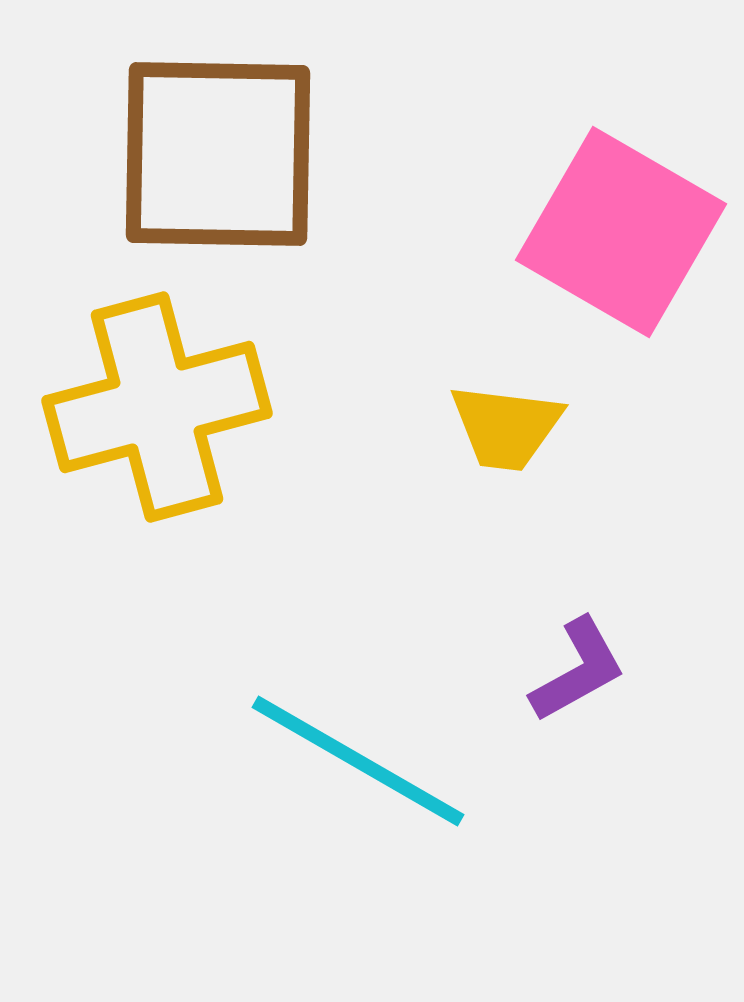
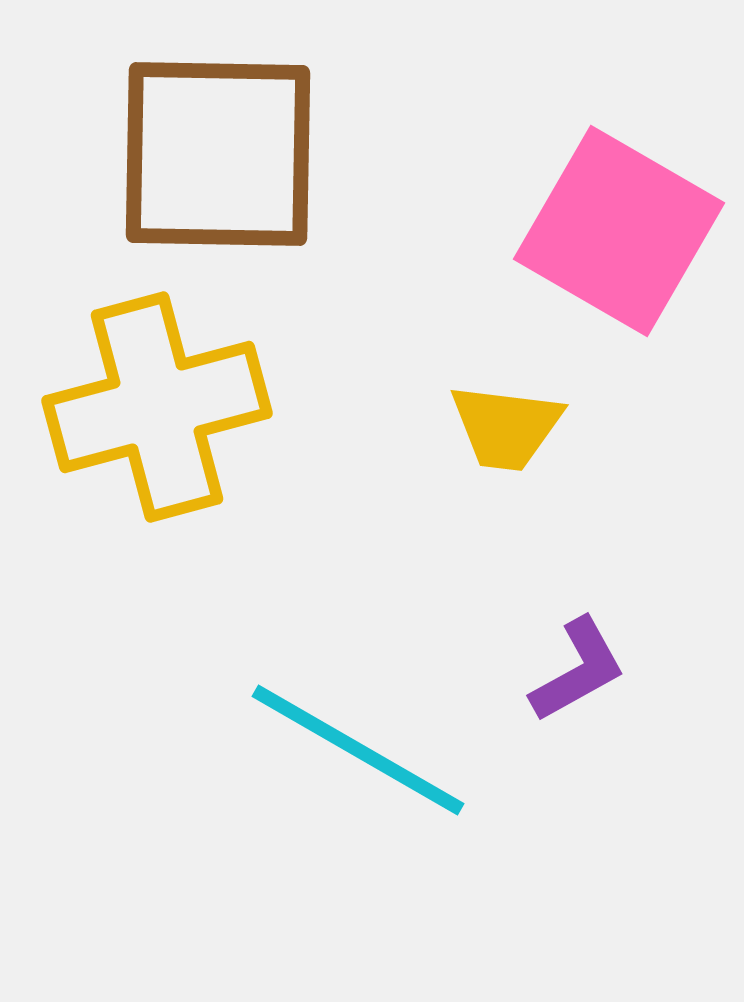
pink square: moved 2 px left, 1 px up
cyan line: moved 11 px up
